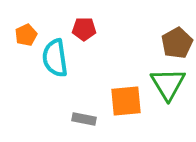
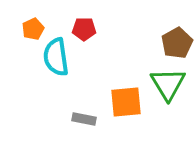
orange pentagon: moved 7 px right, 6 px up
cyan semicircle: moved 1 px right, 1 px up
orange square: moved 1 px down
